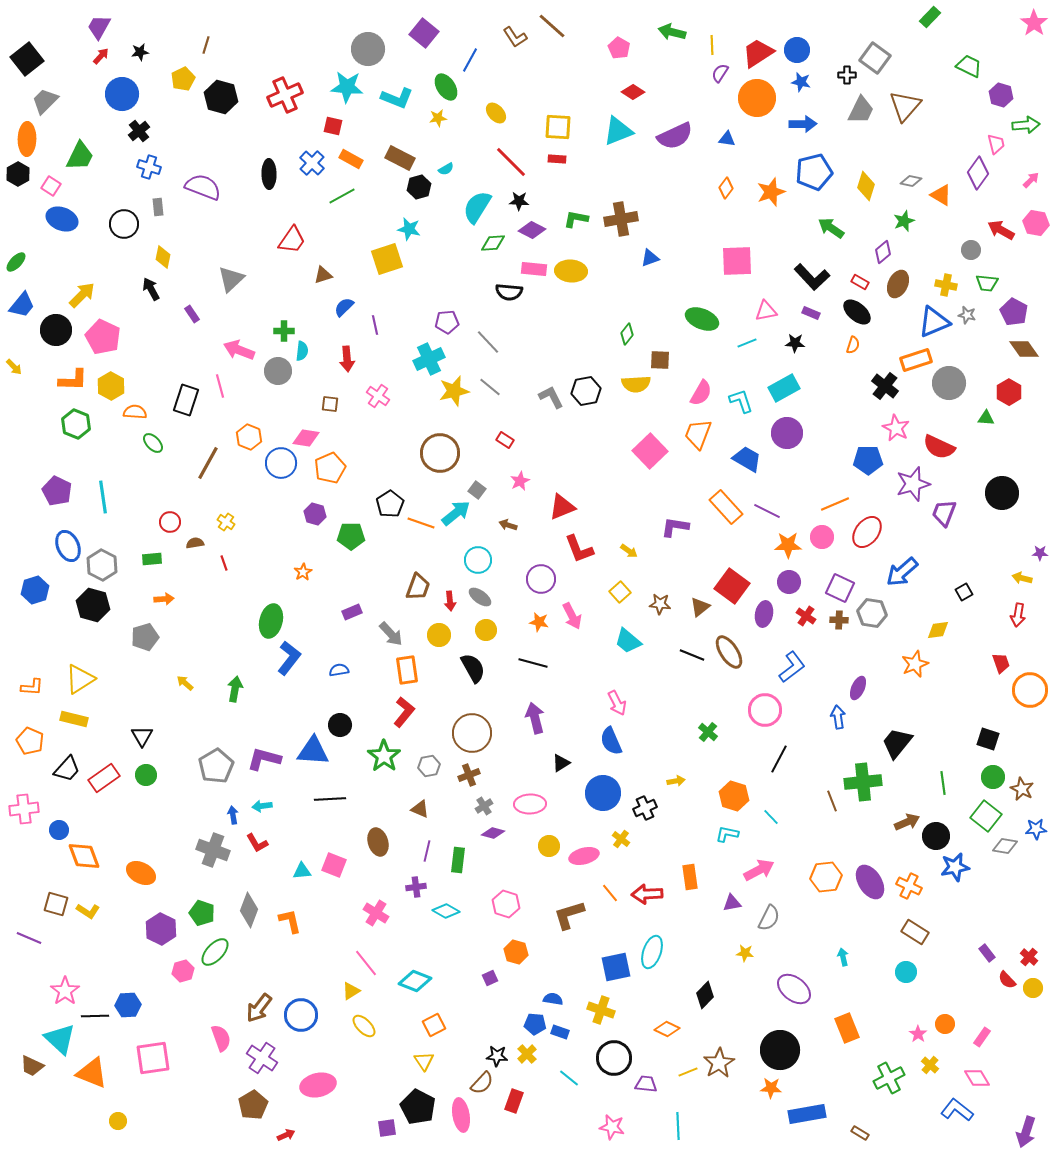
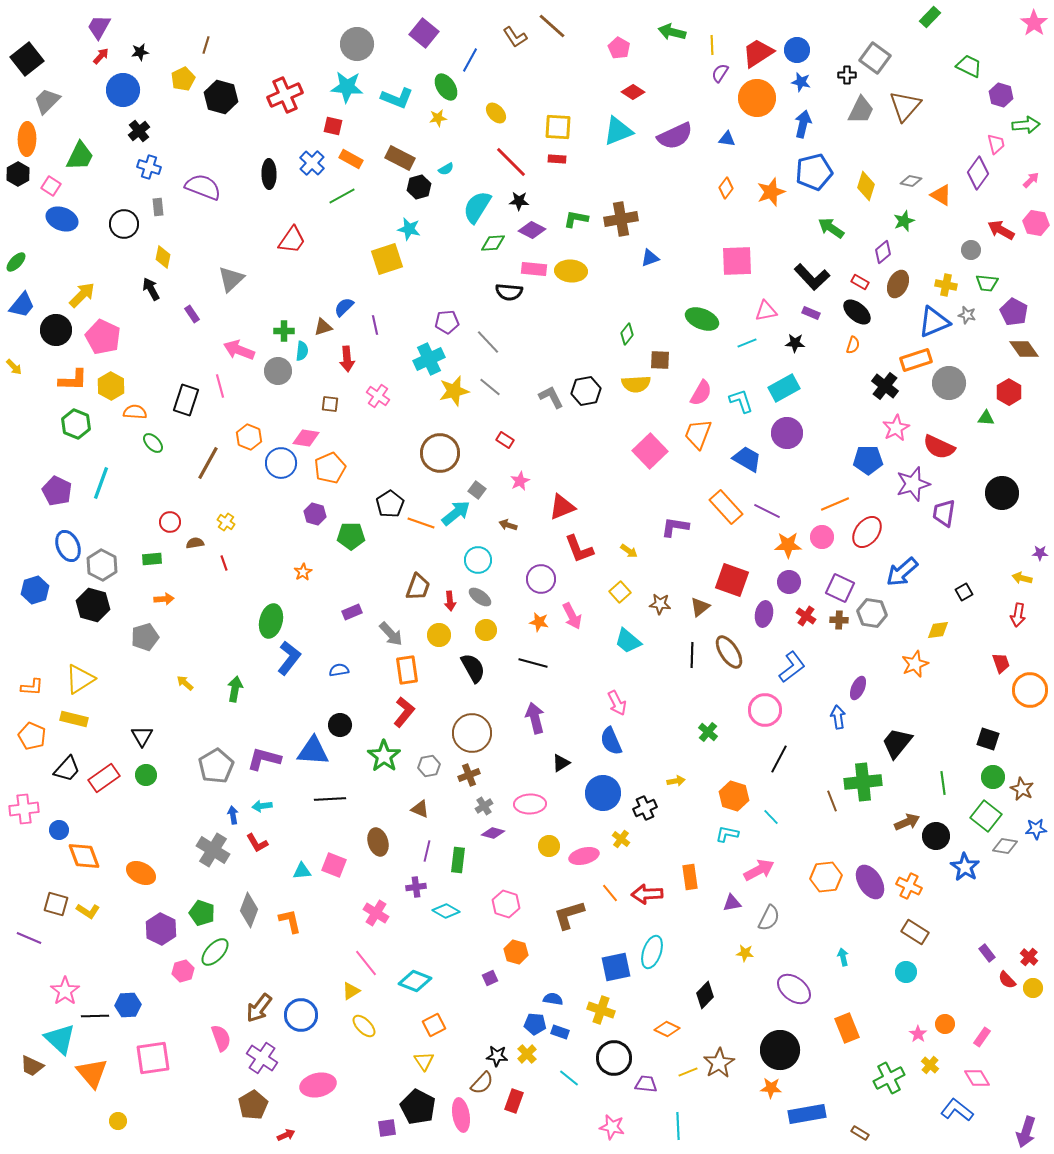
gray circle at (368, 49): moved 11 px left, 5 px up
blue circle at (122, 94): moved 1 px right, 4 px up
gray trapezoid at (45, 101): moved 2 px right
blue arrow at (803, 124): rotated 76 degrees counterclockwise
brown triangle at (323, 275): moved 52 px down
pink star at (896, 428): rotated 16 degrees clockwise
cyan line at (103, 497): moved 2 px left, 14 px up; rotated 28 degrees clockwise
purple trapezoid at (944, 513): rotated 12 degrees counterclockwise
red square at (732, 586): moved 6 px up; rotated 16 degrees counterclockwise
black line at (692, 655): rotated 70 degrees clockwise
orange pentagon at (30, 741): moved 2 px right, 5 px up
gray cross at (213, 850): rotated 12 degrees clockwise
blue star at (955, 867): moved 10 px right; rotated 28 degrees counterclockwise
orange triangle at (92, 1073): rotated 28 degrees clockwise
